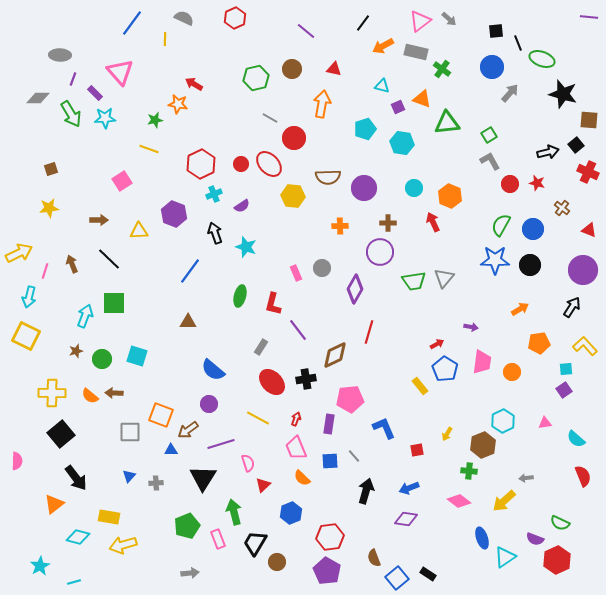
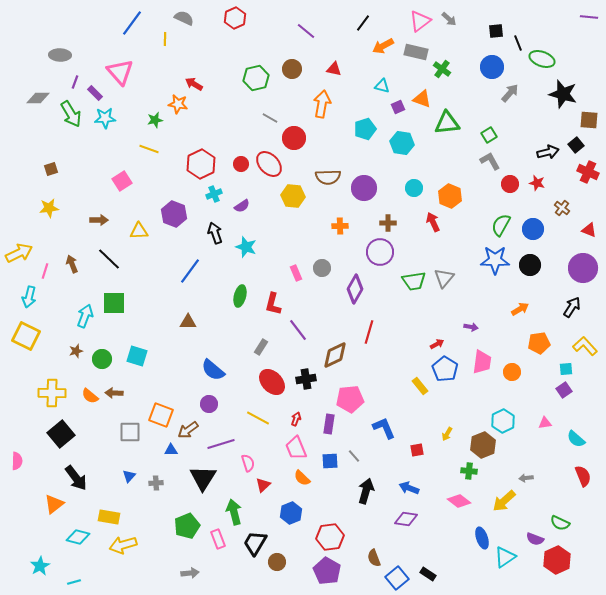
purple line at (73, 79): moved 2 px right, 3 px down
purple circle at (583, 270): moved 2 px up
blue arrow at (409, 488): rotated 42 degrees clockwise
